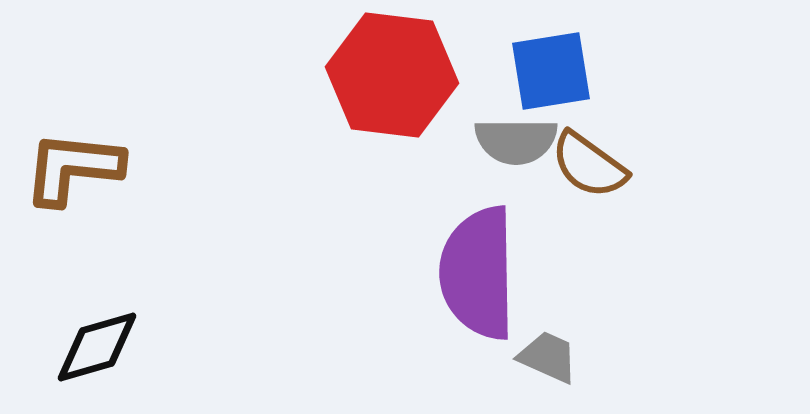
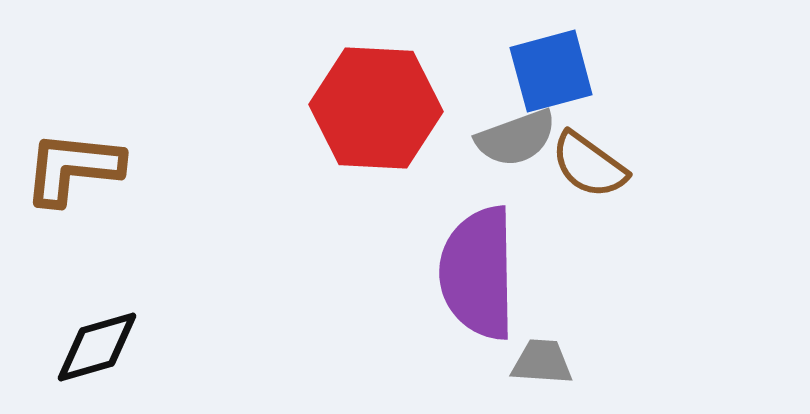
blue square: rotated 6 degrees counterclockwise
red hexagon: moved 16 px left, 33 px down; rotated 4 degrees counterclockwise
gray semicircle: moved 3 px up; rotated 20 degrees counterclockwise
gray trapezoid: moved 6 px left, 5 px down; rotated 20 degrees counterclockwise
